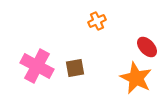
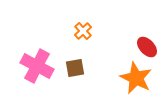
orange cross: moved 14 px left, 10 px down; rotated 18 degrees counterclockwise
